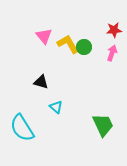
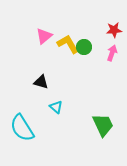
pink triangle: rotated 30 degrees clockwise
